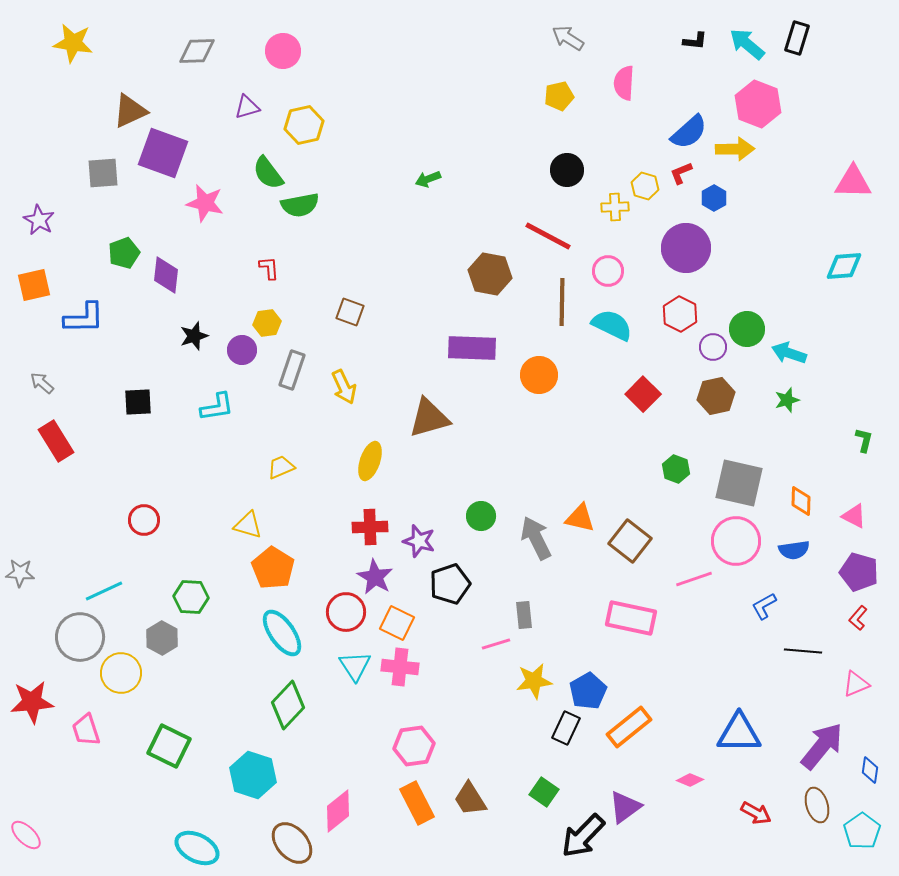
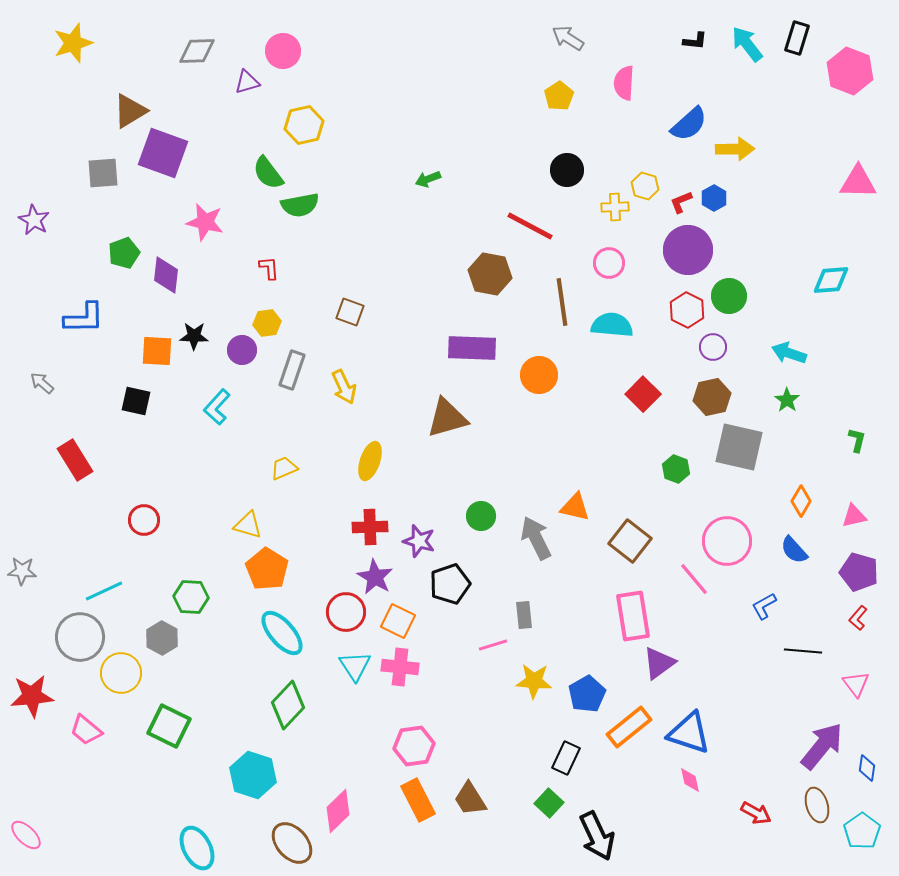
yellow star at (73, 43): rotated 27 degrees counterclockwise
cyan arrow at (747, 44): rotated 12 degrees clockwise
yellow pentagon at (559, 96): rotated 20 degrees counterclockwise
pink hexagon at (758, 104): moved 92 px right, 33 px up
purple triangle at (247, 107): moved 25 px up
brown triangle at (130, 111): rotated 6 degrees counterclockwise
blue semicircle at (689, 132): moved 8 px up
red L-shape at (681, 173): moved 29 px down
pink triangle at (853, 182): moved 5 px right
pink star at (205, 203): moved 19 px down
purple star at (39, 220): moved 5 px left
red line at (548, 236): moved 18 px left, 10 px up
purple circle at (686, 248): moved 2 px right, 2 px down
cyan diamond at (844, 266): moved 13 px left, 14 px down
pink circle at (608, 271): moved 1 px right, 8 px up
orange square at (34, 285): moved 123 px right, 66 px down; rotated 16 degrees clockwise
brown line at (562, 302): rotated 9 degrees counterclockwise
red hexagon at (680, 314): moved 7 px right, 4 px up
cyan semicircle at (612, 325): rotated 21 degrees counterclockwise
green circle at (747, 329): moved 18 px left, 33 px up
black star at (194, 336): rotated 20 degrees clockwise
brown hexagon at (716, 396): moved 4 px left, 1 px down
green star at (787, 400): rotated 20 degrees counterclockwise
black square at (138, 402): moved 2 px left, 1 px up; rotated 16 degrees clockwise
cyan L-shape at (217, 407): rotated 141 degrees clockwise
brown triangle at (429, 418): moved 18 px right
green L-shape at (864, 440): moved 7 px left
red rectangle at (56, 441): moved 19 px right, 19 px down
yellow trapezoid at (281, 467): moved 3 px right, 1 px down
gray square at (739, 483): moved 36 px up
orange diamond at (801, 501): rotated 28 degrees clockwise
pink triangle at (854, 516): rotated 40 degrees counterclockwise
orange triangle at (580, 518): moved 5 px left, 11 px up
pink circle at (736, 541): moved 9 px left
blue semicircle at (794, 550): rotated 56 degrees clockwise
orange pentagon at (273, 568): moved 6 px left, 1 px down
gray star at (20, 573): moved 2 px right, 2 px up
pink line at (694, 579): rotated 69 degrees clockwise
pink rectangle at (631, 618): moved 2 px right, 2 px up; rotated 69 degrees clockwise
orange square at (397, 623): moved 1 px right, 2 px up
cyan ellipse at (282, 633): rotated 6 degrees counterclockwise
pink line at (496, 644): moved 3 px left, 1 px down
yellow star at (534, 681): rotated 12 degrees clockwise
pink triangle at (856, 684): rotated 44 degrees counterclockwise
blue pentagon at (588, 691): moved 1 px left, 3 px down
red star at (32, 702): moved 6 px up
black rectangle at (566, 728): moved 30 px down
pink trapezoid at (86, 730): rotated 32 degrees counterclockwise
blue triangle at (739, 733): moved 50 px left; rotated 18 degrees clockwise
green square at (169, 746): moved 20 px up
blue diamond at (870, 770): moved 3 px left, 2 px up
pink diamond at (690, 780): rotated 56 degrees clockwise
green square at (544, 792): moved 5 px right, 11 px down; rotated 8 degrees clockwise
orange rectangle at (417, 803): moved 1 px right, 3 px up
purple triangle at (625, 807): moved 34 px right, 144 px up
pink diamond at (338, 811): rotated 6 degrees counterclockwise
black arrow at (583, 836): moved 14 px right; rotated 69 degrees counterclockwise
cyan ellipse at (197, 848): rotated 36 degrees clockwise
